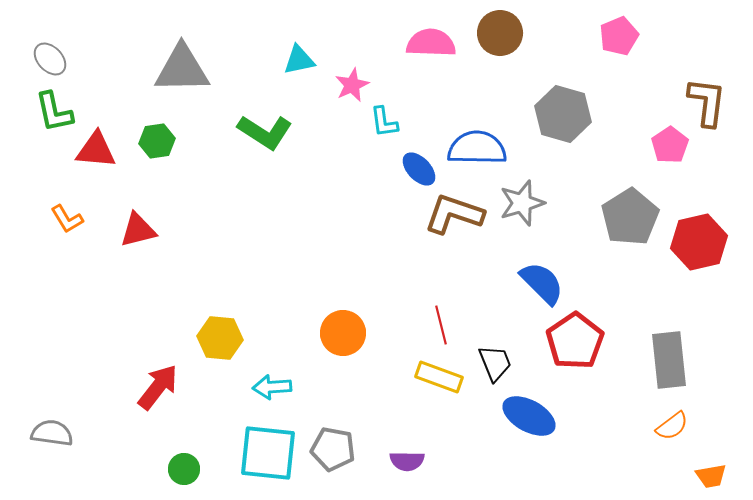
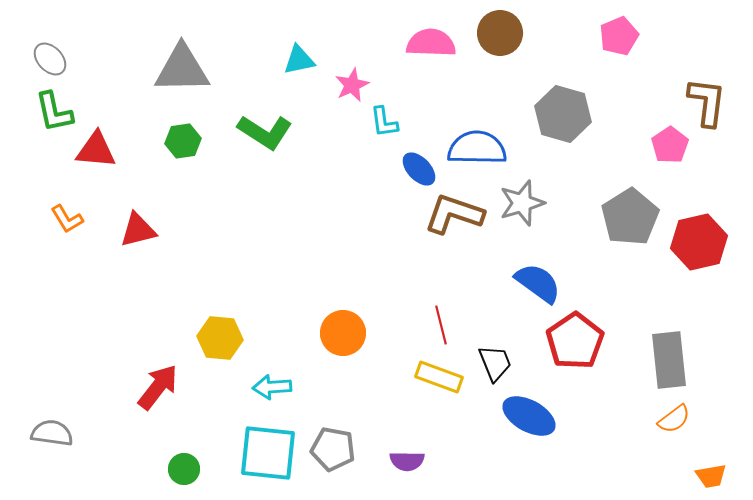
green hexagon at (157, 141): moved 26 px right
blue semicircle at (542, 283): moved 4 px left; rotated 9 degrees counterclockwise
orange semicircle at (672, 426): moved 2 px right, 7 px up
